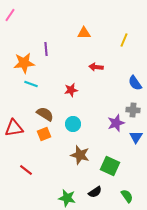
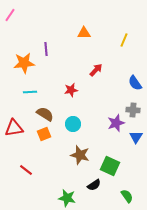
red arrow: moved 3 px down; rotated 128 degrees clockwise
cyan line: moved 1 px left, 8 px down; rotated 24 degrees counterclockwise
black semicircle: moved 1 px left, 7 px up
